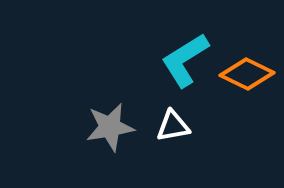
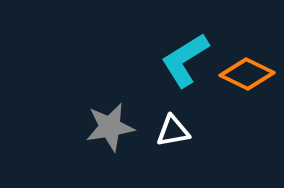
white triangle: moved 5 px down
